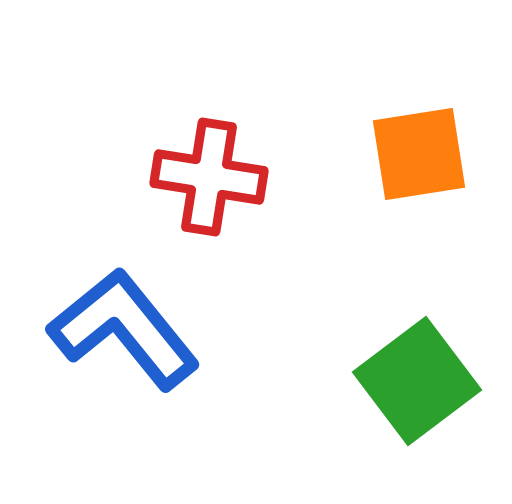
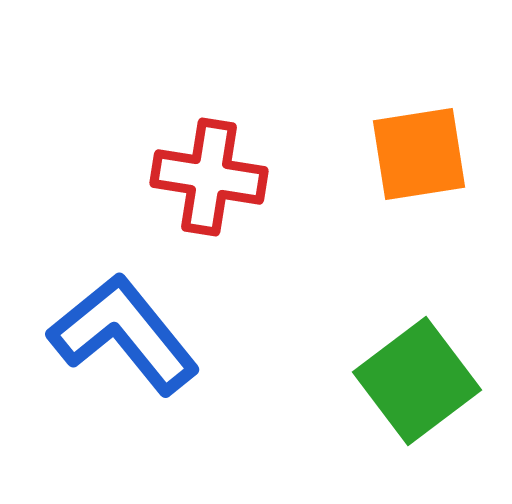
blue L-shape: moved 5 px down
